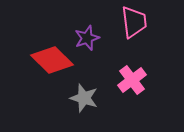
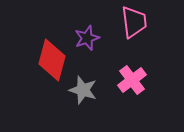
red diamond: rotated 60 degrees clockwise
gray star: moved 1 px left, 8 px up
